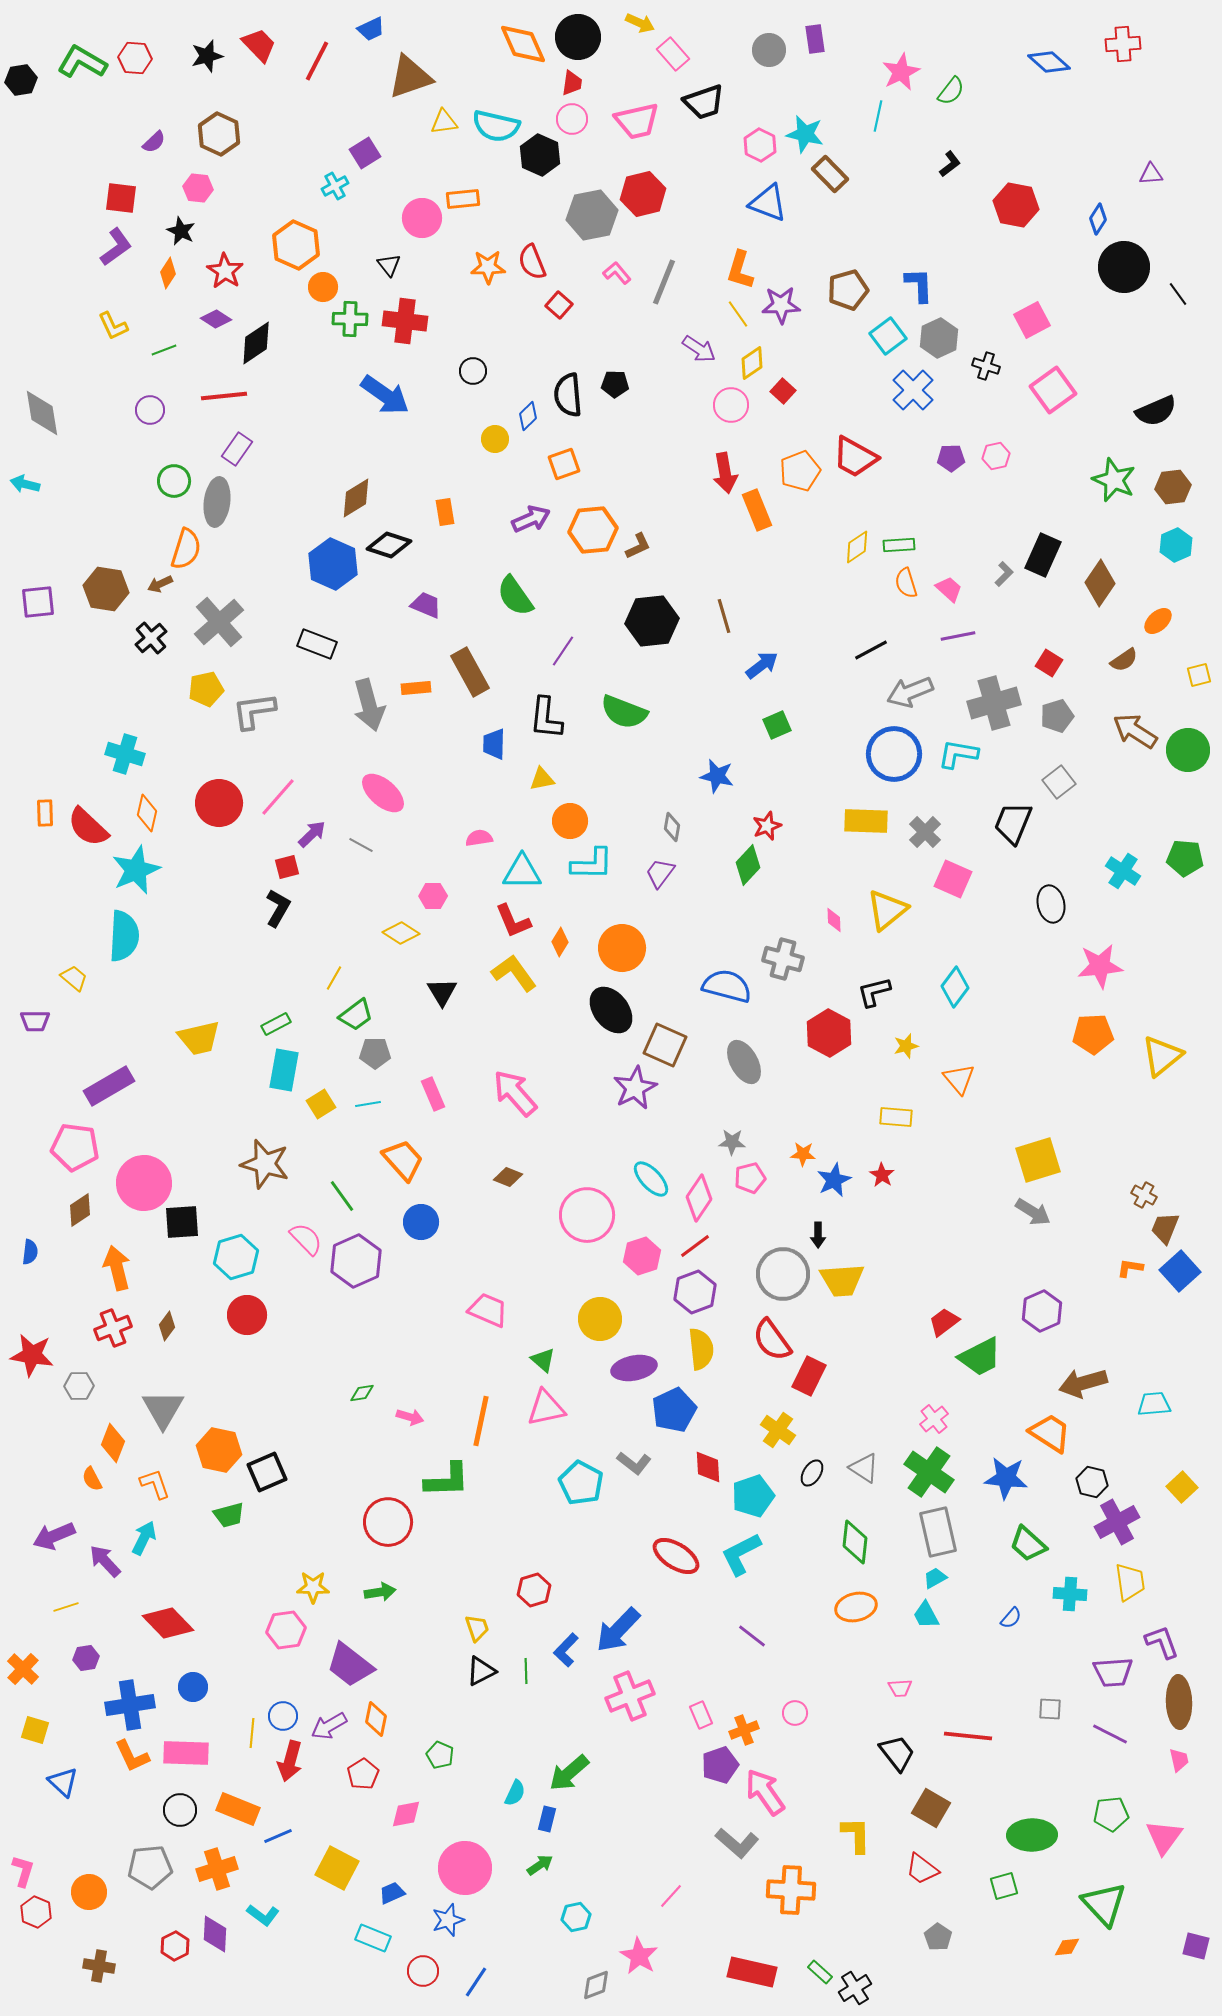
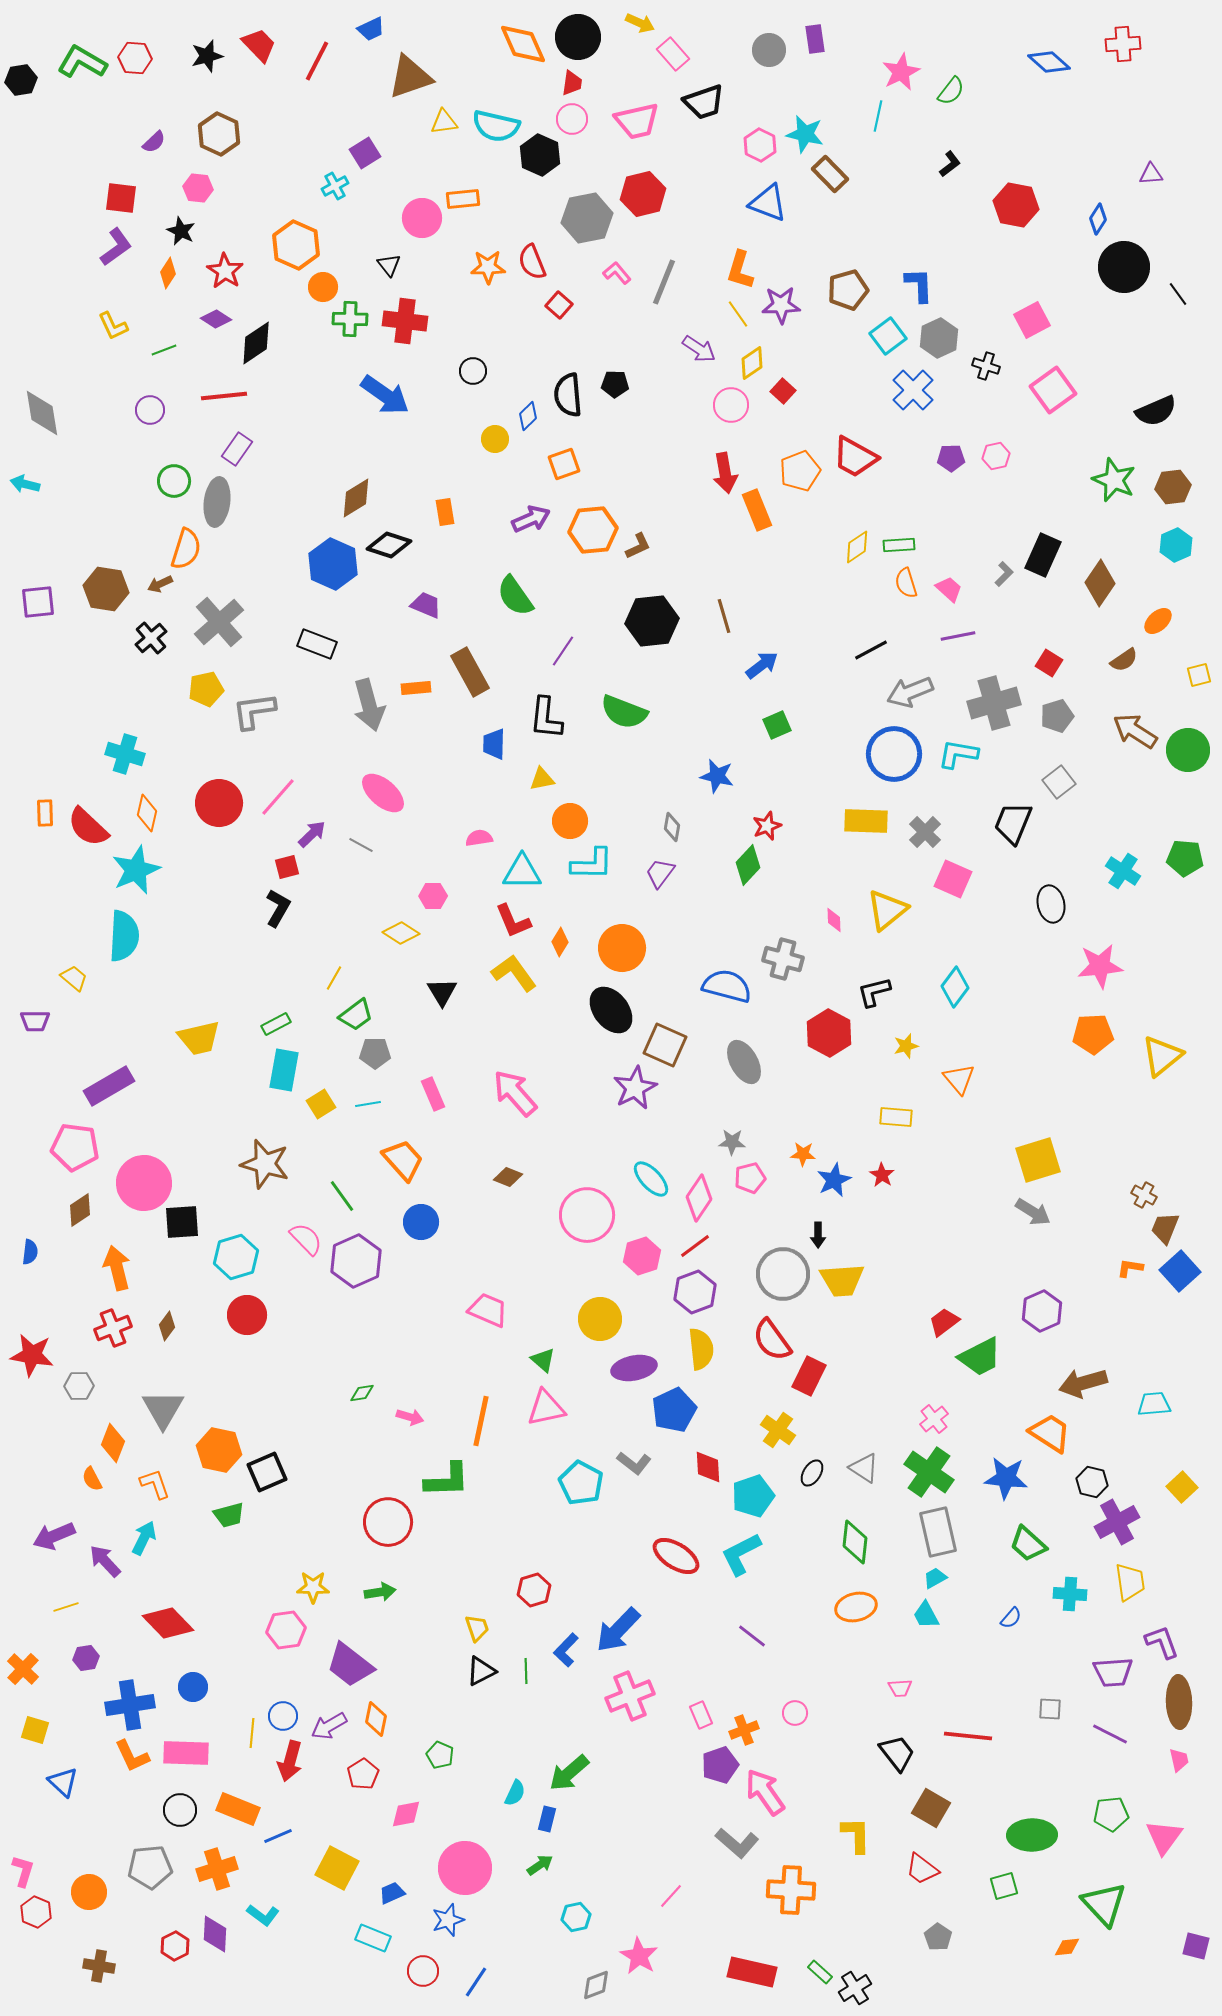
gray hexagon at (592, 215): moved 5 px left, 3 px down
